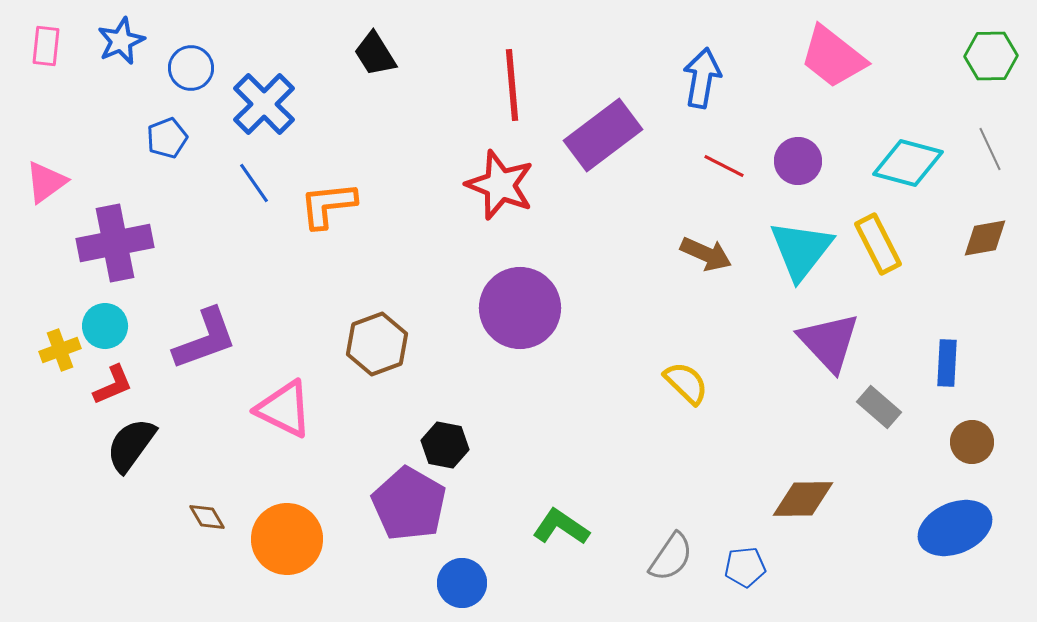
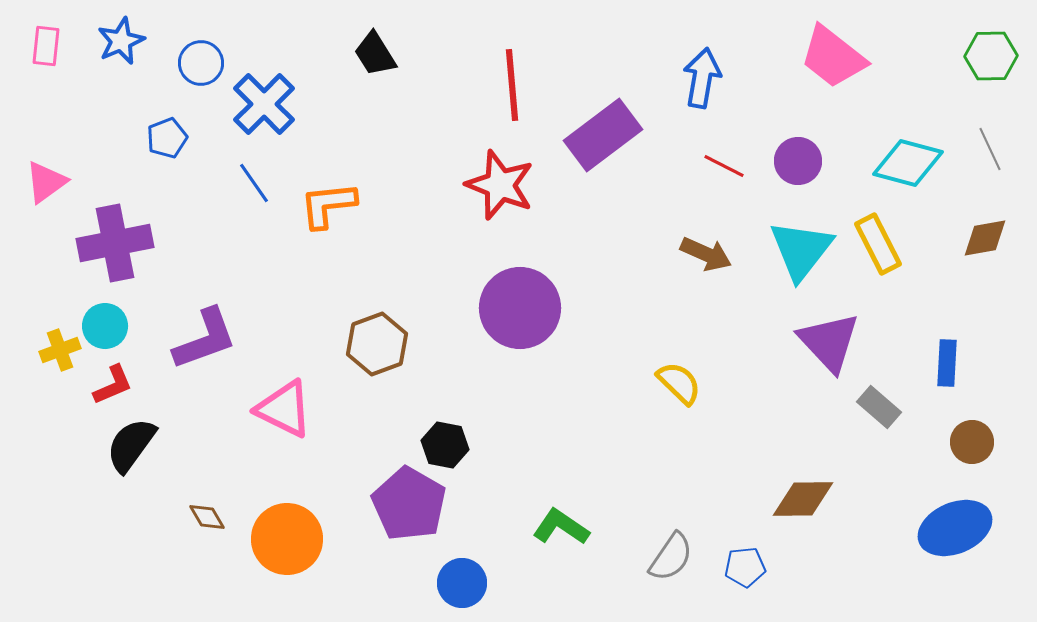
blue circle at (191, 68): moved 10 px right, 5 px up
yellow semicircle at (686, 383): moved 7 px left
